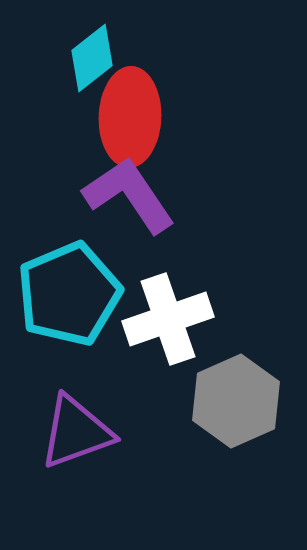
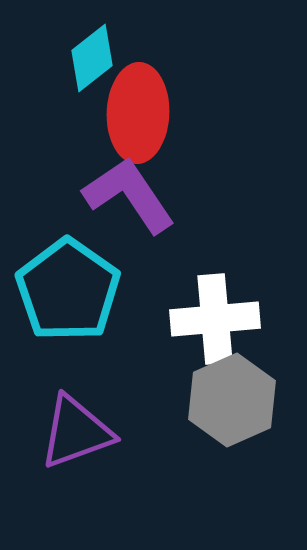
red ellipse: moved 8 px right, 4 px up
cyan pentagon: moved 1 px left, 4 px up; rotated 14 degrees counterclockwise
white cross: moved 47 px right; rotated 14 degrees clockwise
gray hexagon: moved 4 px left, 1 px up
